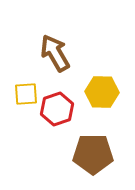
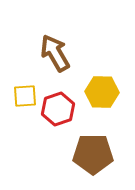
yellow square: moved 1 px left, 2 px down
red hexagon: moved 1 px right
